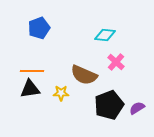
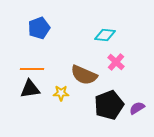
orange line: moved 2 px up
